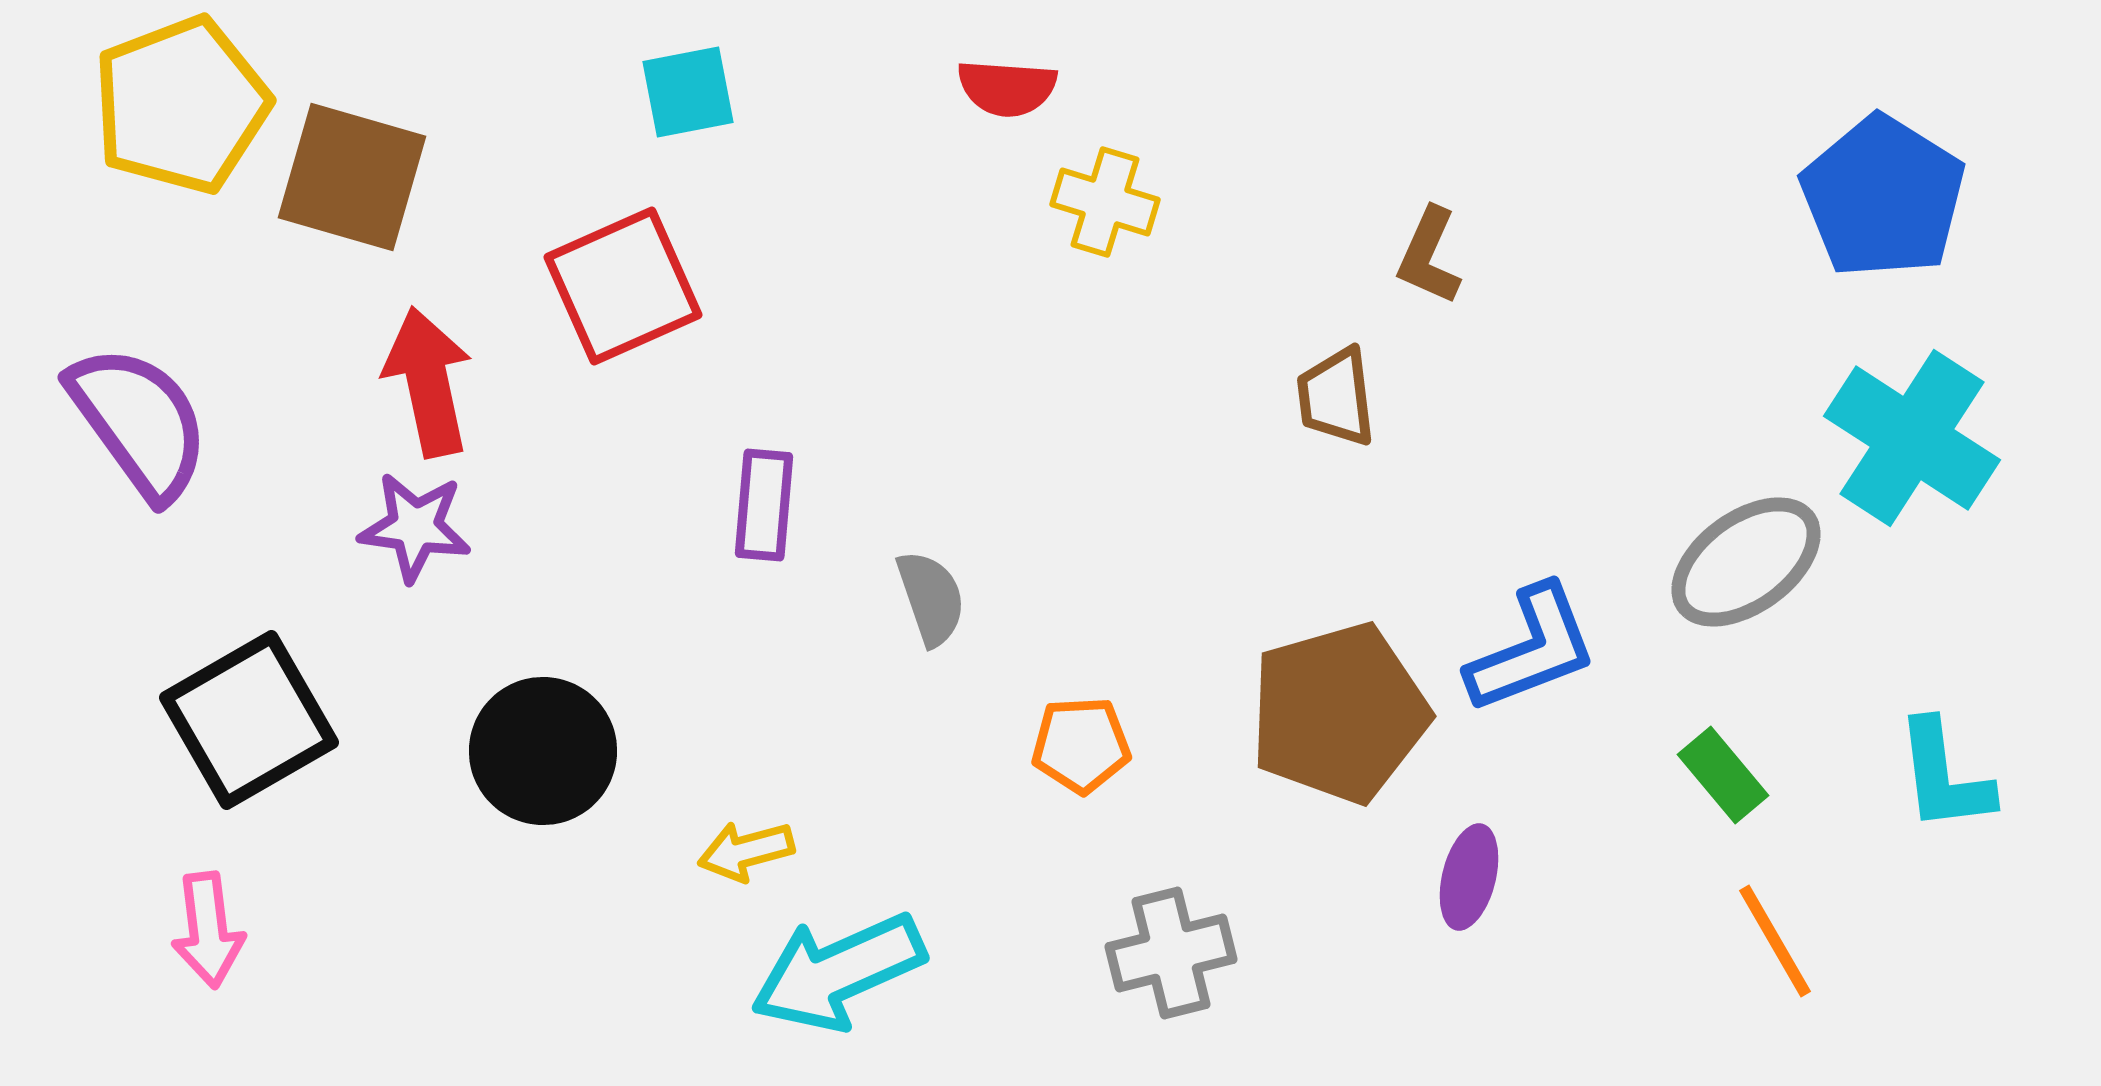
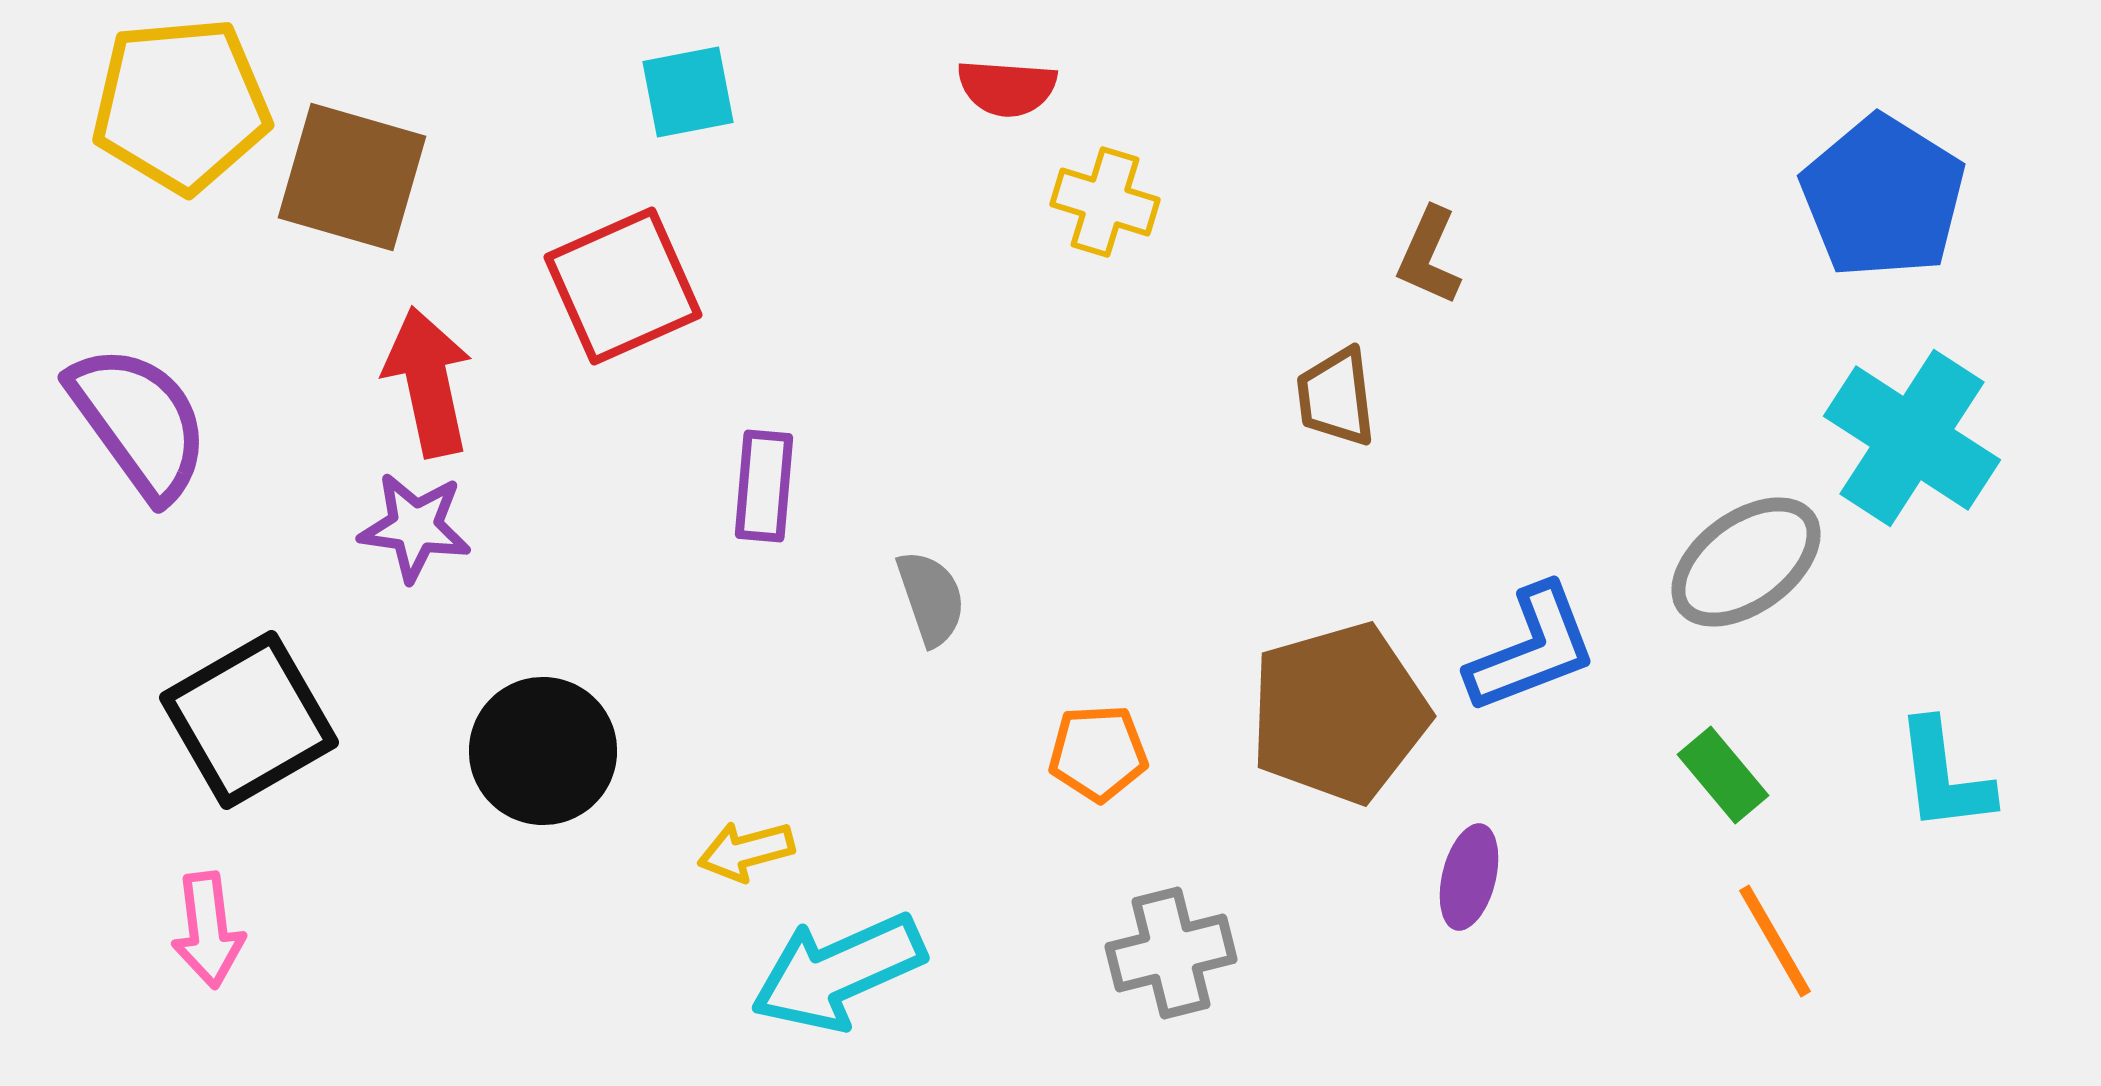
yellow pentagon: rotated 16 degrees clockwise
purple rectangle: moved 19 px up
orange pentagon: moved 17 px right, 8 px down
